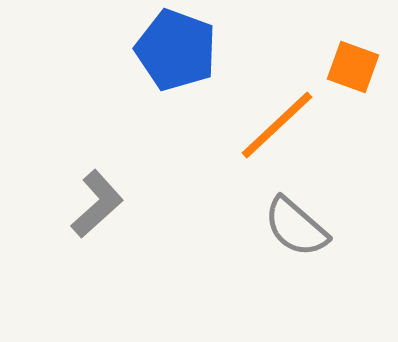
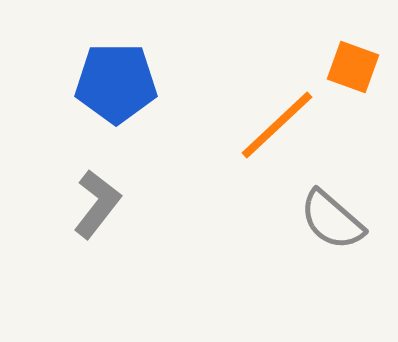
blue pentagon: moved 60 px left, 33 px down; rotated 20 degrees counterclockwise
gray L-shape: rotated 10 degrees counterclockwise
gray semicircle: moved 36 px right, 7 px up
